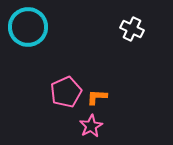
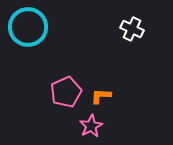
orange L-shape: moved 4 px right, 1 px up
